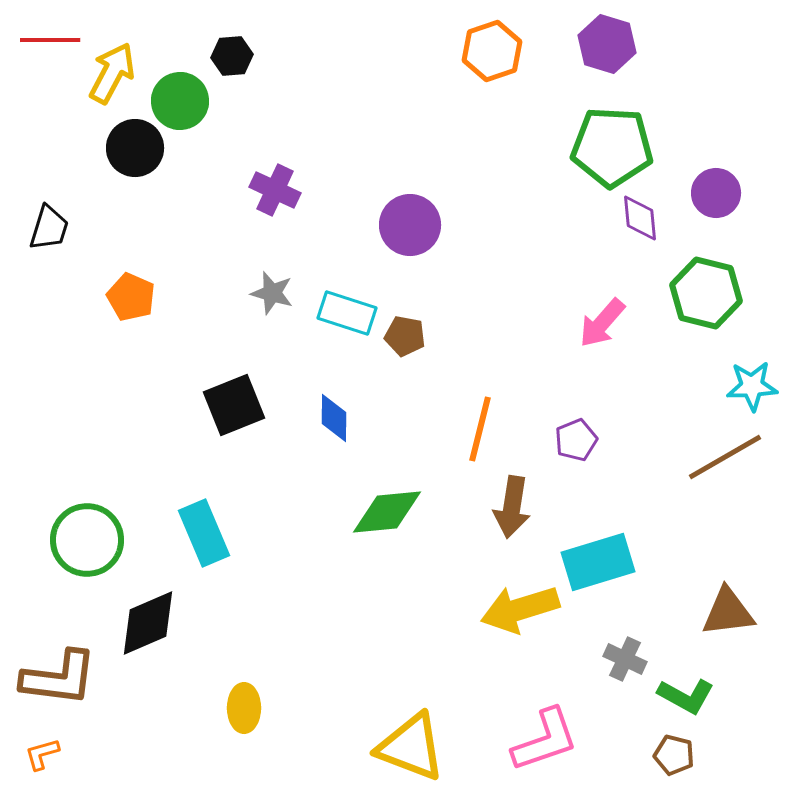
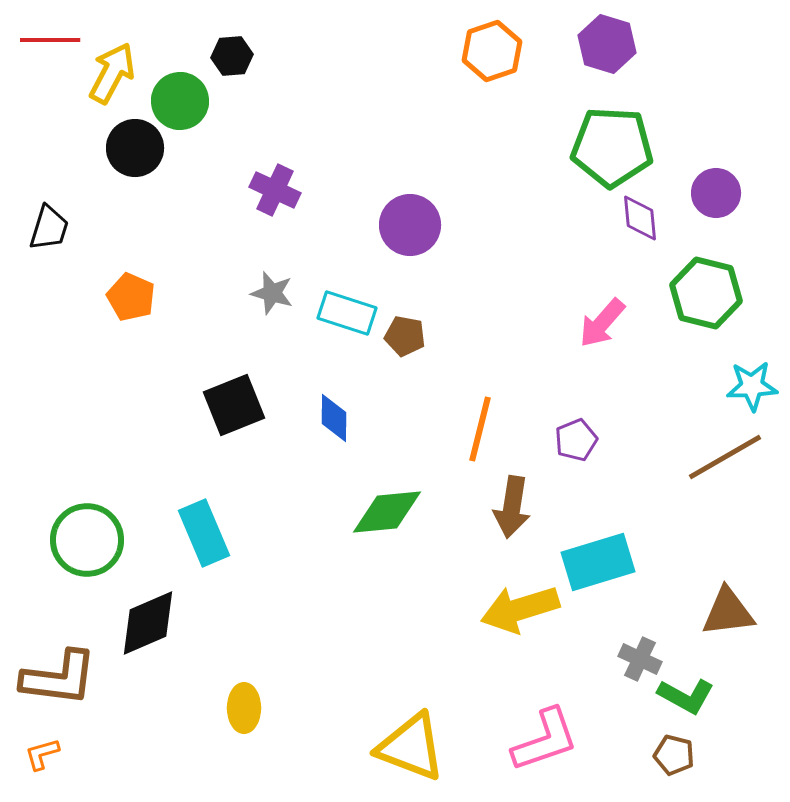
gray cross at (625, 659): moved 15 px right
